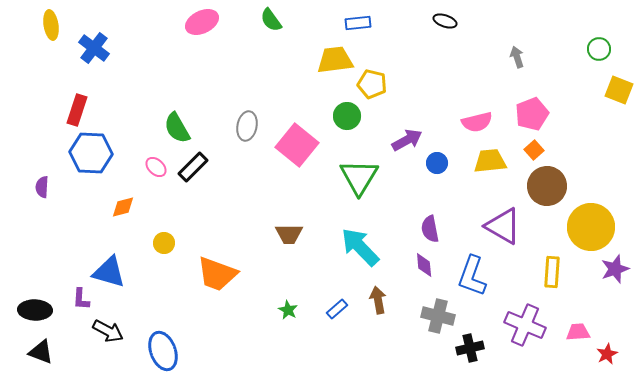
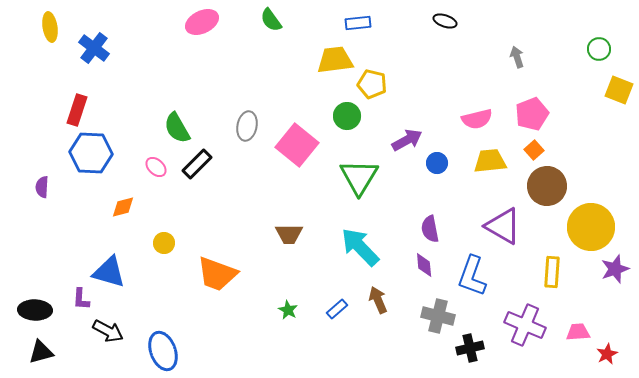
yellow ellipse at (51, 25): moved 1 px left, 2 px down
pink semicircle at (477, 122): moved 3 px up
black rectangle at (193, 167): moved 4 px right, 3 px up
brown arrow at (378, 300): rotated 12 degrees counterclockwise
black triangle at (41, 352): rotated 36 degrees counterclockwise
